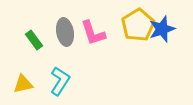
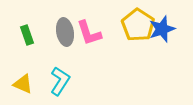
yellow pentagon: rotated 8 degrees counterclockwise
pink L-shape: moved 4 px left
green rectangle: moved 7 px left, 5 px up; rotated 18 degrees clockwise
yellow triangle: rotated 35 degrees clockwise
